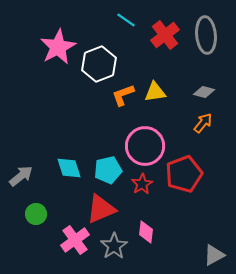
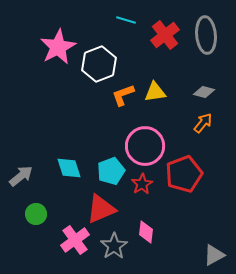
cyan line: rotated 18 degrees counterclockwise
cyan pentagon: moved 3 px right, 1 px down; rotated 8 degrees counterclockwise
